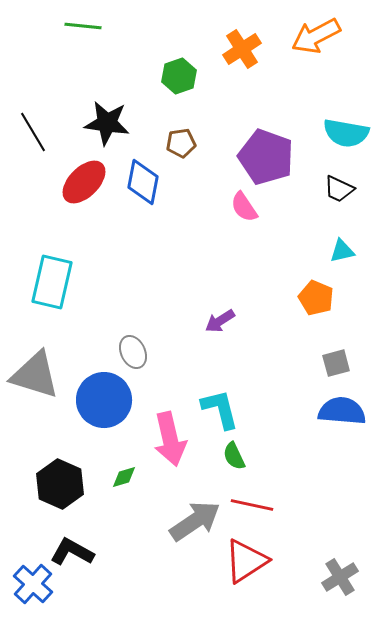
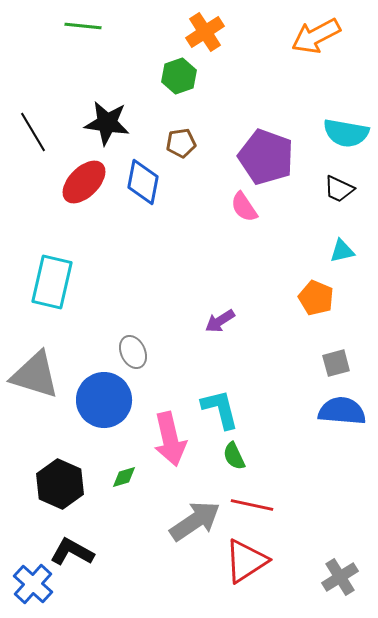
orange cross: moved 37 px left, 17 px up
